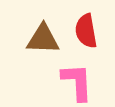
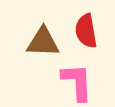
brown triangle: moved 3 px down
